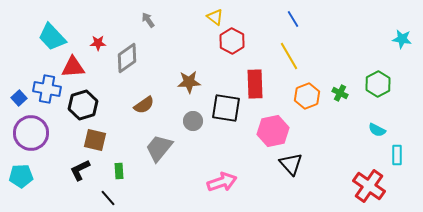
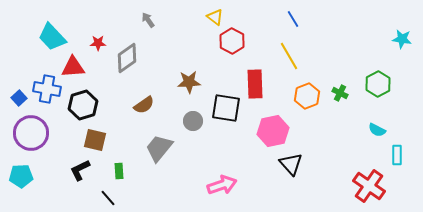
pink arrow: moved 3 px down
